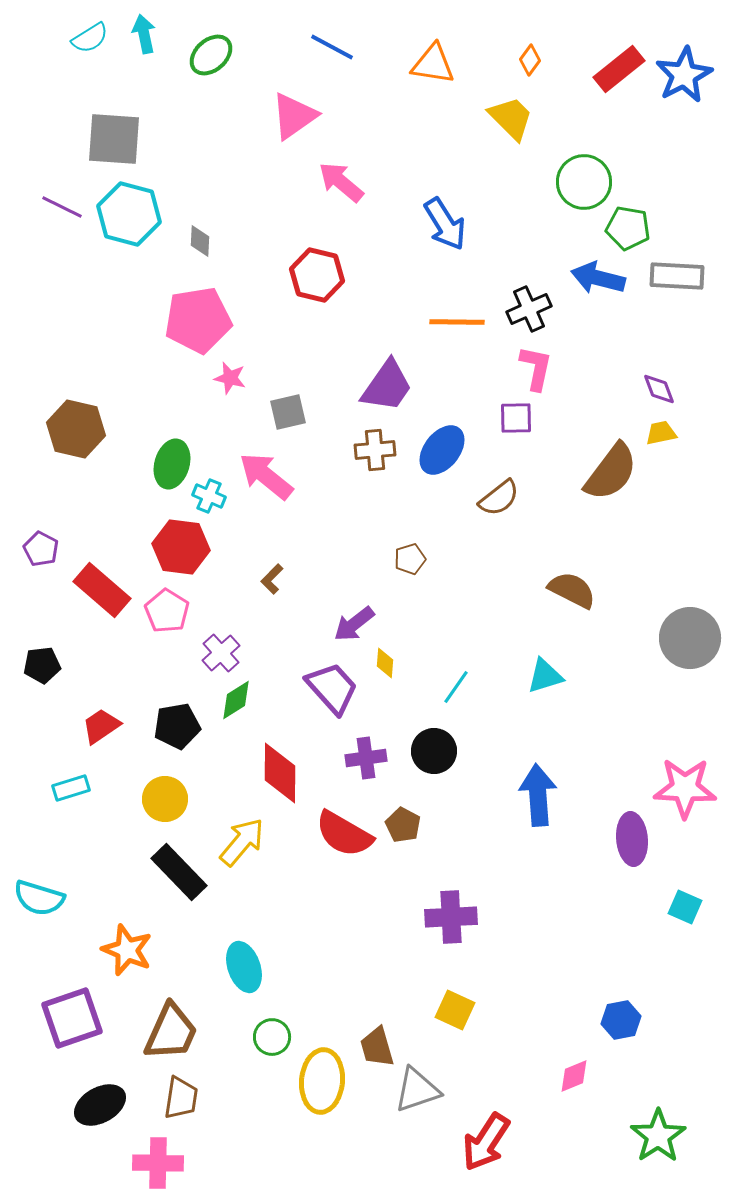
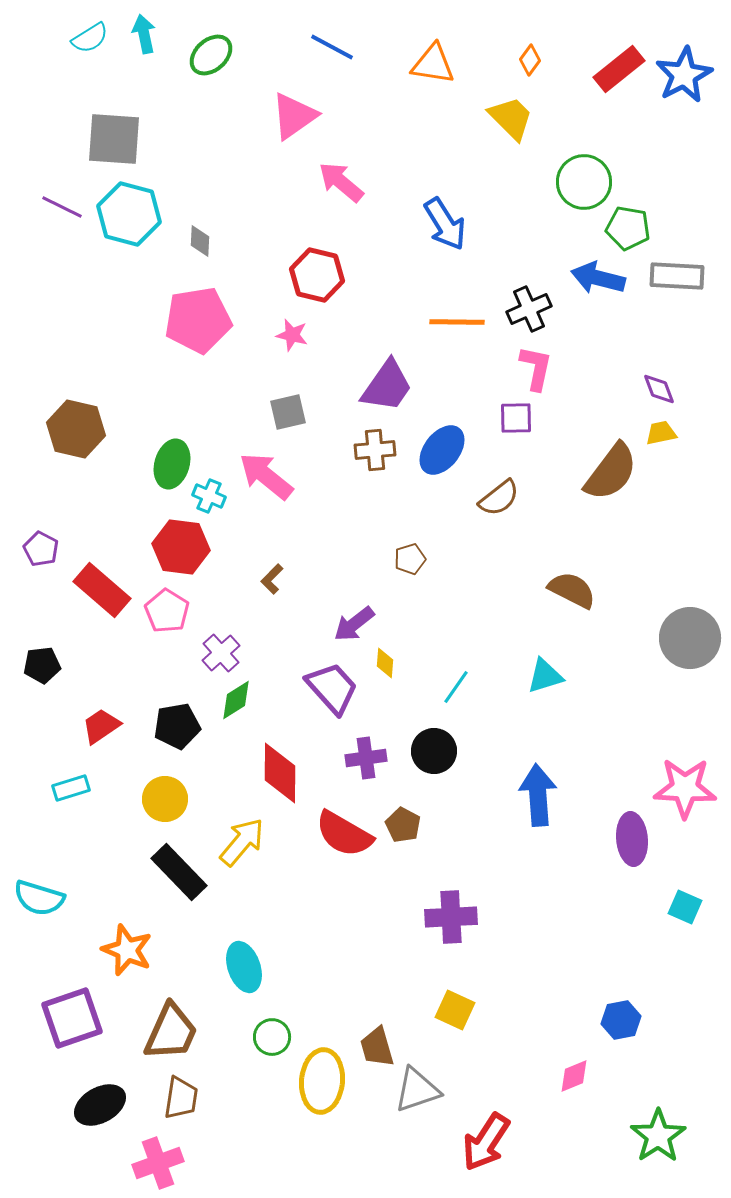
pink star at (230, 378): moved 62 px right, 43 px up
pink cross at (158, 1163): rotated 21 degrees counterclockwise
